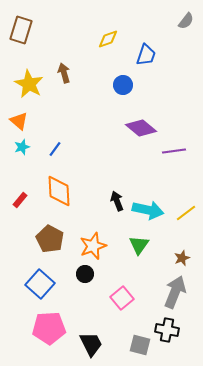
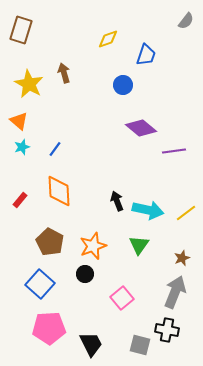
brown pentagon: moved 3 px down
